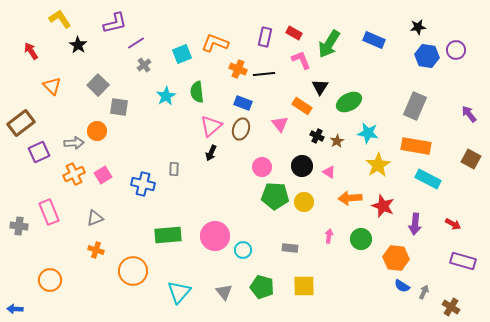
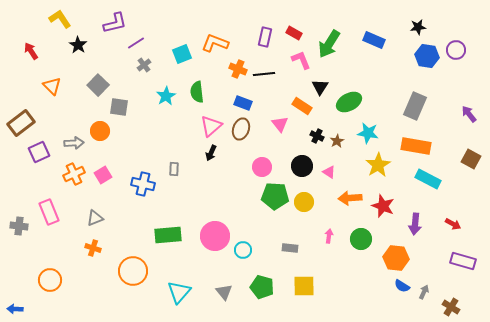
orange circle at (97, 131): moved 3 px right
orange cross at (96, 250): moved 3 px left, 2 px up
